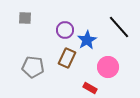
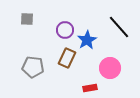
gray square: moved 2 px right, 1 px down
pink circle: moved 2 px right, 1 px down
red rectangle: rotated 40 degrees counterclockwise
